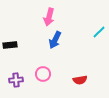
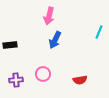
pink arrow: moved 1 px up
cyan line: rotated 24 degrees counterclockwise
